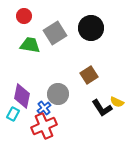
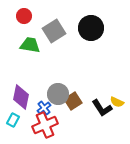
gray square: moved 1 px left, 2 px up
brown square: moved 16 px left, 26 px down
purple diamond: moved 1 px left, 1 px down
cyan rectangle: moved 6 px down
red cross: moved 1 px right, 1 px up
